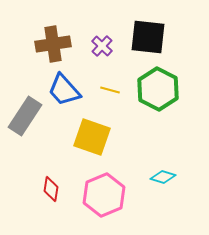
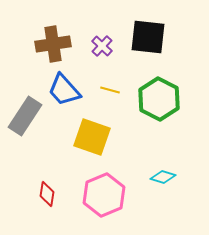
green hexagon: moved 1 px right, 10 px down
red diamond: moved 4 px left, 5 px down
